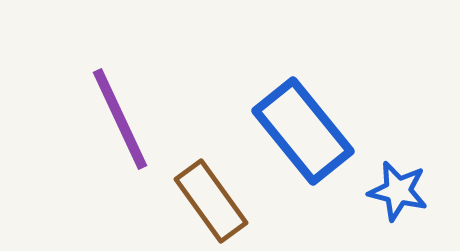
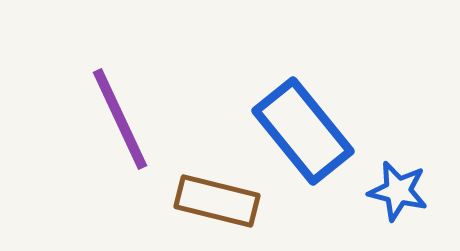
brown rectangle: moved 6 px right; rotated 40 degrees counterclockwise
